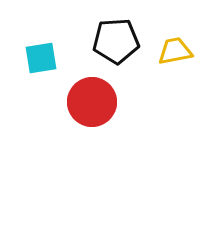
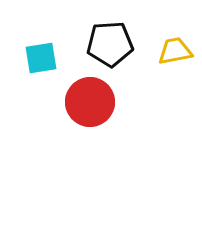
black pentagon: moved 6 px left, 3 px down
red circle: moved 2 px left
